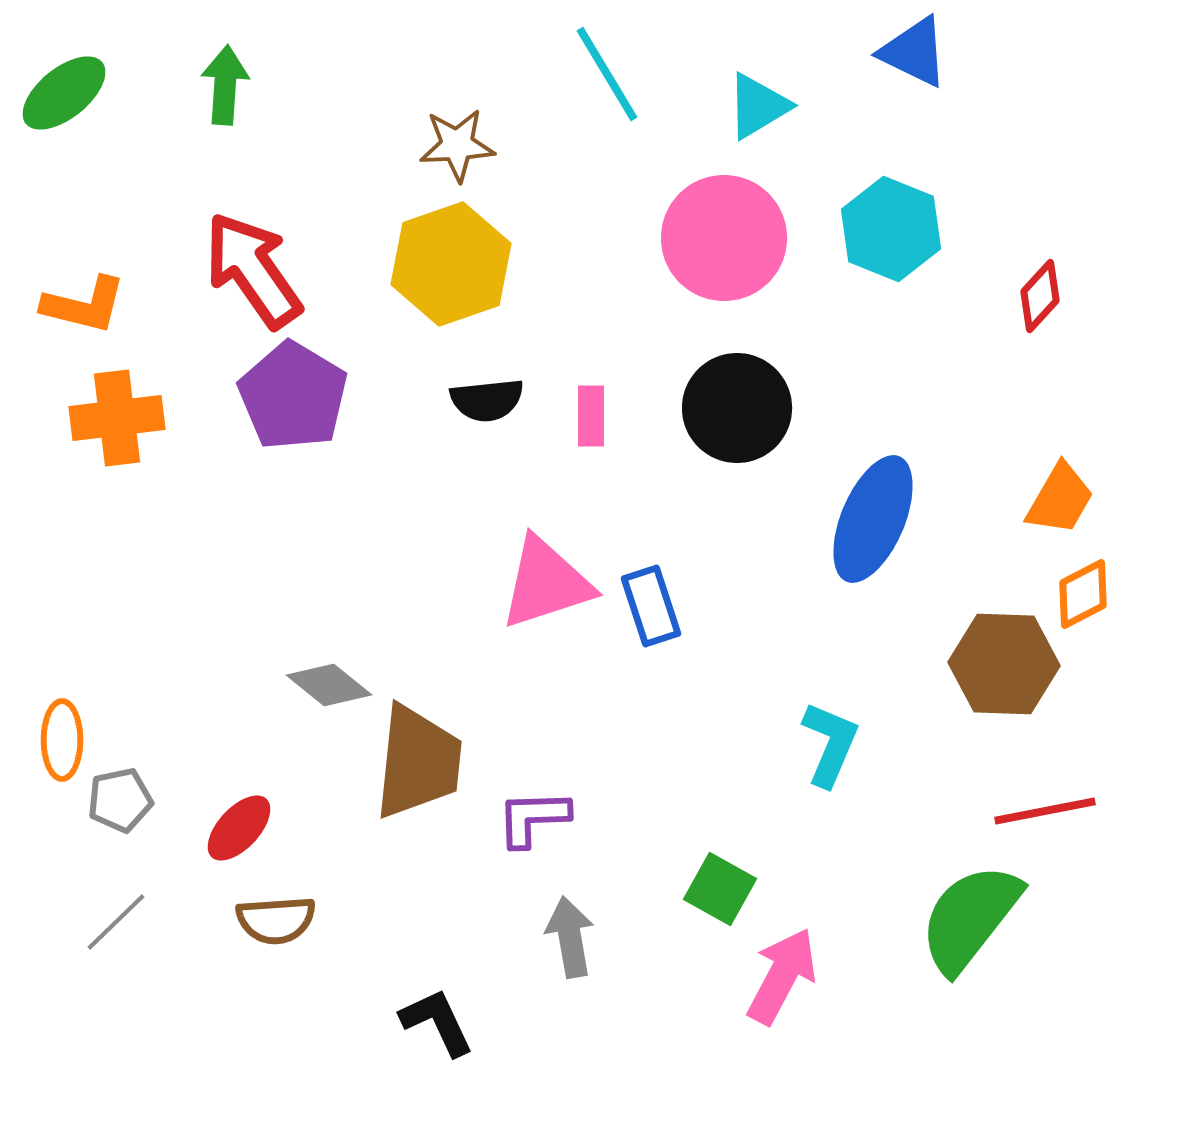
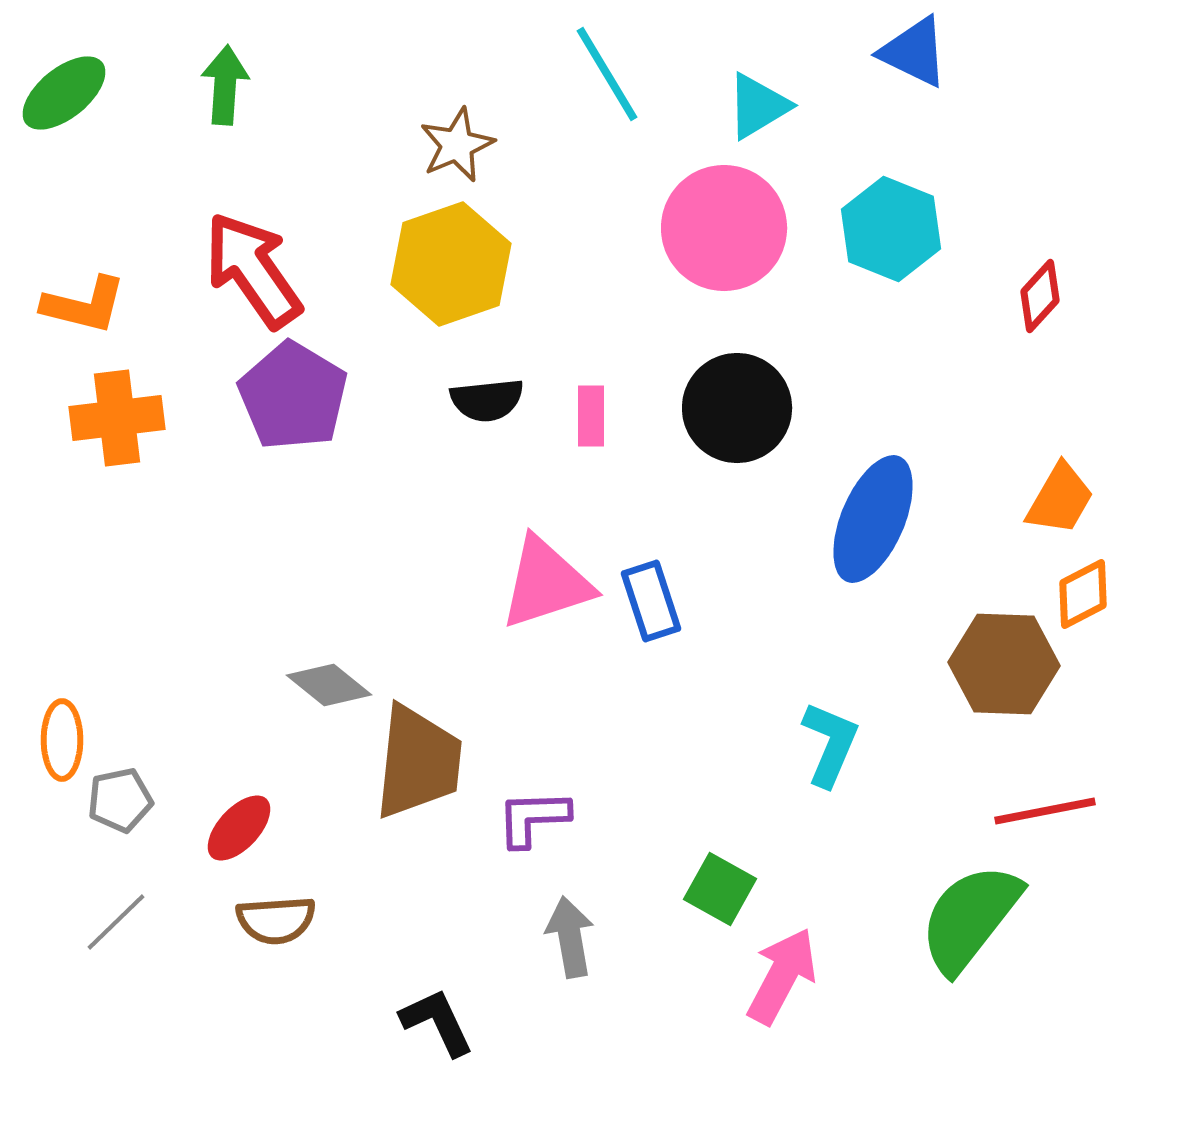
brown star: rotated 20 degrees counterclockwise
pink circle: moved 10 px up
blue rectangle: moved 5 px up
